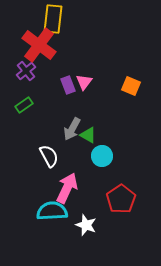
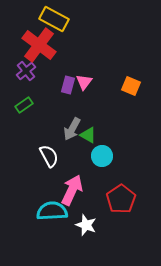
yellow rectangle: moved 1 px right; rotated 68 degrees counterclockwise
purple rectangle: rotated 36 degrees clockwise
pink arrow: moved 5 px right, 2 px down
